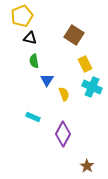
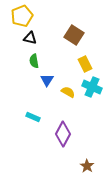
yellow semicircle: moved 4 px right, 2 px up; rotated 40 degrees counterclockwise
